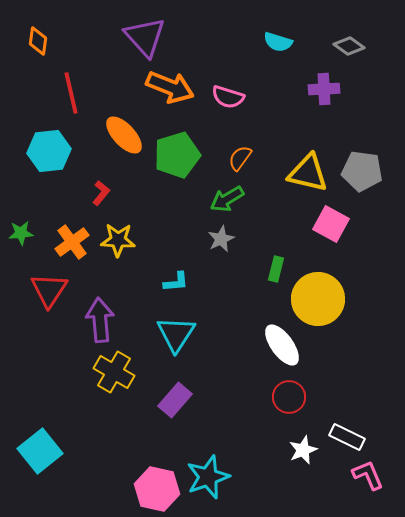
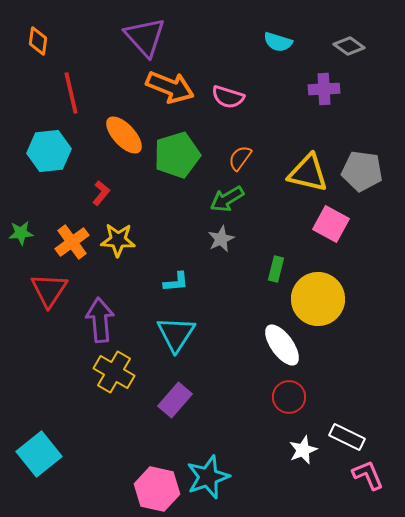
cyan square: moved 1 px left, 3 px down
